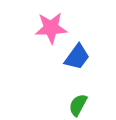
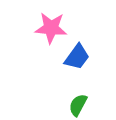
pink star: rotated 8 degrees clockwise
